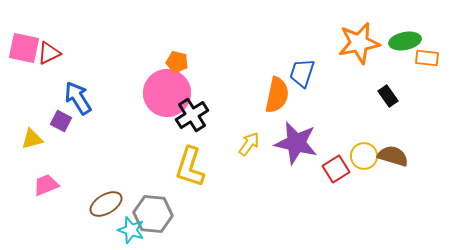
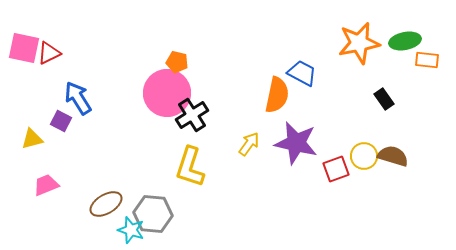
orange rectangle: moved 2 px down
blue trapezoid: rotated 100 degrees clockwise
black rectangle: moved 4 px left, 3 px down
red square: rotated 12 degrees clockwise
